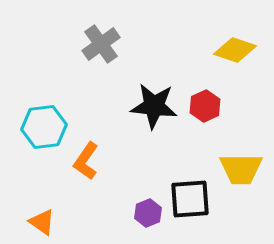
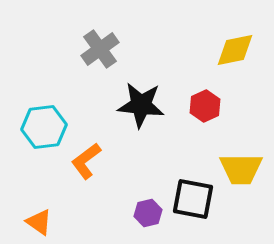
gray cross: moved 1 px left, 5 px down
yellow diamond: rotated 30 degrees counterclockwise
black star: moved 13 px left, 1 px up
orange L-shape: rotated 18 degrees clockwise
black square: moved 3 px right; rotated 15 degrees clockwise
purple hexagon: rotated 8 degrees clockwise
orange triangle: moved 3 px left
